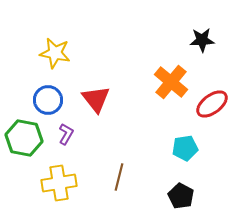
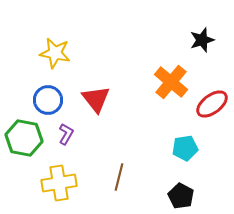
black star: rotated 15 degrees counterclockwise
